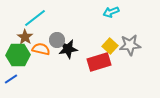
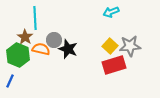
cyan line: rotated 55 degrees counterclockwise
gray circle: moved 3 px left
gray star: moved 1 px down
black star: rotated 30 degrees clockwise
green hexagon: rotated 25 degrees clockwise
red rectangle: moved 15 px right, 3 px down
blue line: moved 1 px left, 2 px down; rotated 32 degrees counterclockwise
